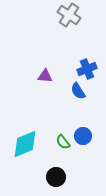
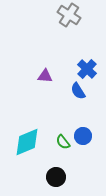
blue cross: rotated 24 degrees counterclockwise
cyan diamond: moved 2 px right, 2 px up
